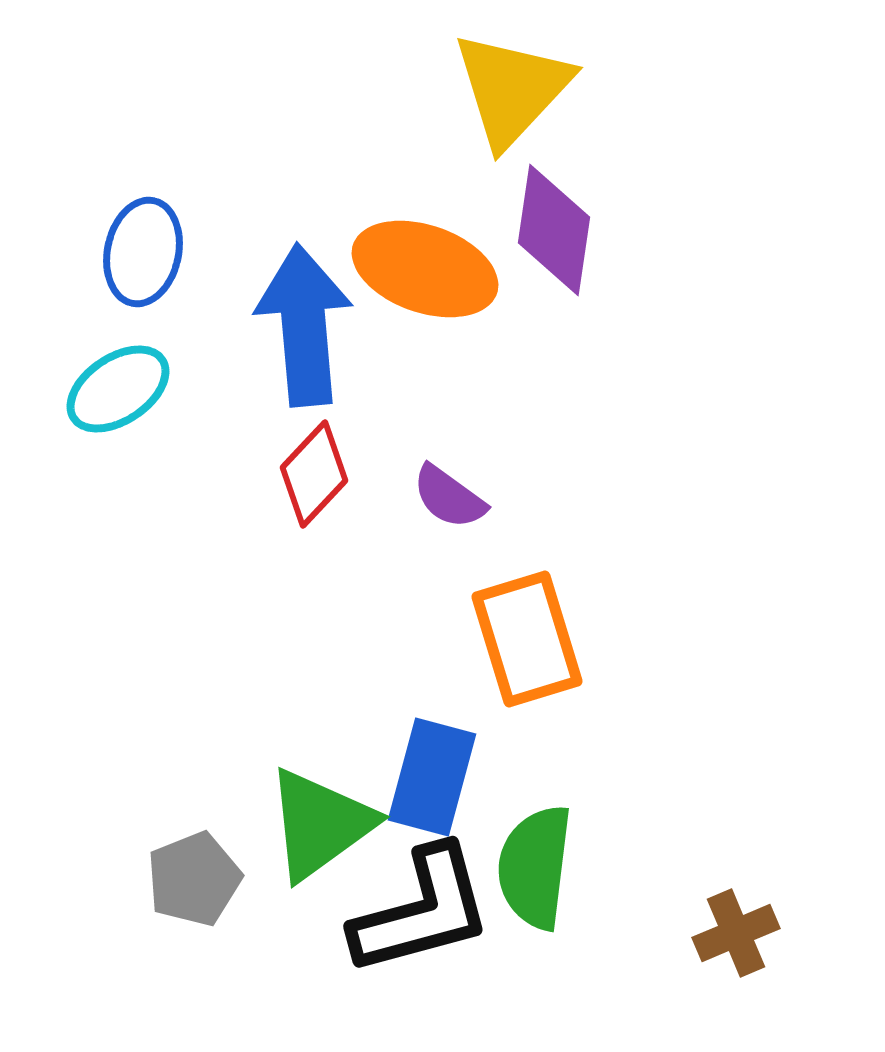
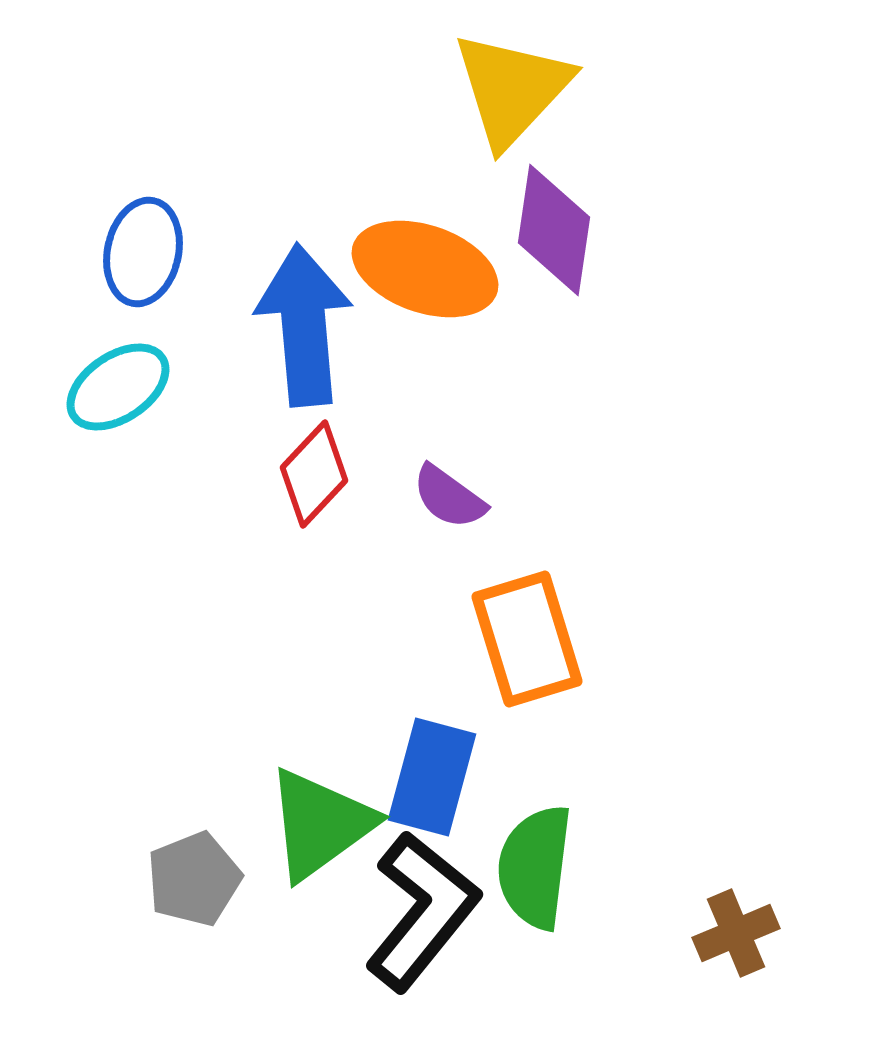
cyan ellipse: moved 2 px up
black L-shape: rotated 36 degrees counterclockwise
